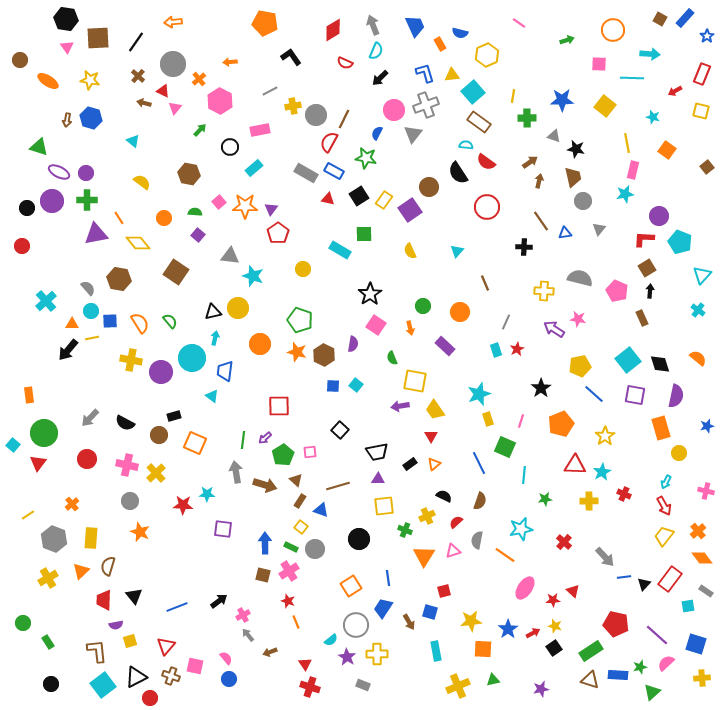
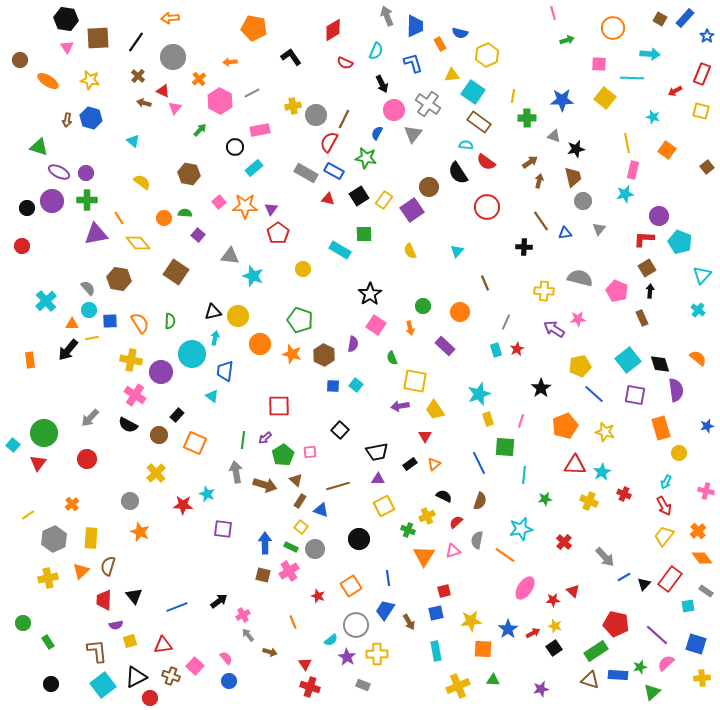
orange arrow at (173, 22): moved 3 px left, 4 px up
orange pentagon at (265, 23): moved 11 px left, 5 px down
pink line at (519, 23): moved 34 px right, 10 px up; rotated 40 degrees clockwise
gray arrow at (373, 25): moved 14 px right, 9 px up
blue trapezoid at (415, 26): rotated 25 degrees clockwise
orange circle at (613, 30): moved 2 px up
gray circle at (173, 64): moved 7 px up
blue L-shape at (425, 73): moved 12 px left, 10 px up
black arrow at (380, 78): moved 2 px right, 6 px down; rotated 72 degrees counterclockwise
gray line at (270, 91): moved 18 px left, 2 px down
cyan square at (473, 92): rotated 15 degrees counterclockwise
gray cross at (426, 105): moved 2 px right, 1 px up; rotated 35 degrees counterclockwise
yellow square at (605, 106): moved 8 px up
black circle at (230, 147): moved 5 px right
black star at (576, 149): rotated 24 degrees counterclockwise
purple square at (410, 210): moved 2 px right
green semicircle at (195, 212): moved 10 px left, 1 px down
yellow circle at (238, 308): moved 8 px down
cyan circle at (91, 311): moved 2 px left, 1 px up
pink star at (578, 319): rotated 14 degrees counterclockwise
green semicircle at (170, 321): rotated 42 degrees clockwise
orange star at (297, 352): moved 5 px left, 2 px down
cyan circle at (192, 358): moved 4 px up
orange rectangle at (29, 395): moved 1 px right, 35 px up
purple semicircle at (676, 396): moved 6 px up; rotated 20 degrees counterclockwise
black rectangle at (174, 416): moved 3 px right, 1 px up; rotated 32 degrees counterclockwise
black semicircle at (125, 423): moved 3 px right, 2 px down
orange pentagon at (561, 424): moved 4 px right, 2 px down
red triangle at (431, 436): moved 6 px left
yellow star at (605, 436): moved 4 px up; rotated 24 degrees counterclockwise
green square at (505, 447): rotated 20 degrees counterclockwise
pink cross at (127, 465): moved 8 px right, 70 px up; rotated 20 degrees clockwise
cyan star at (207, 494): rotated 21 degrees clockwise
yellow cross at (589, 501): rotated 24 degrees clockwise
yellow square at (384, 506): rotated 20 degrees counterclockwise
green cross at (405, 530): moved 3 px right
gray hexagon at (54, 539): rotated 15 degrees clockwise
blue line at (624, 577): rotated 24 degrees counterclockwise
yellow cross at (48, 578): rotated 18 degrees clockwise
red star at (288, 601): moved 30 px right, 5 px up
blue trapezoid at (383, 608): moved 2 px right, 2 px down
blue square at (430, 612): moved 6 px right, 1 px down; rotated 28 degrees counterclockwise
orange line at (296, 622): moved 3 px left
red triangle at (166, 646): moved 3 px left, 1 px up; rotated 42 degrees clockwise
green rectangle at (591, 651): moved 5 px right
brown arrow at (270, 652): rotated 144 degrees counterclockwise
pink square at (195, 666): rotated 30 degrees clockwise
blue circle at (229, 679): moved 2 px down
green triangle at (493, 680): rotated 16 degrees clockwise
